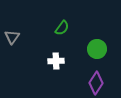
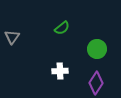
green semicircle: rotated 14 degrees clockwise
white cross: moved 4 px right, 10 px down
